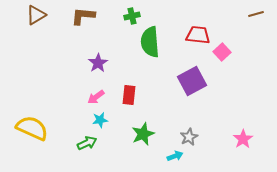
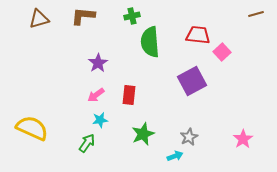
brown triangle: moved 3 px right, 4 px down; rotated 15 degrees clockwise
pink arrow: moved 2 px up
green arrow: rotated 30 degrees counterclockwise
